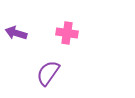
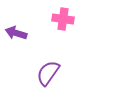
pink cross: moved 4 px left, 14 px up
